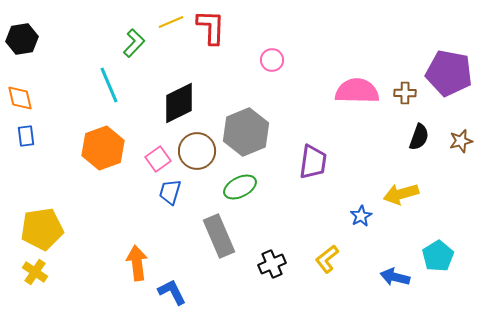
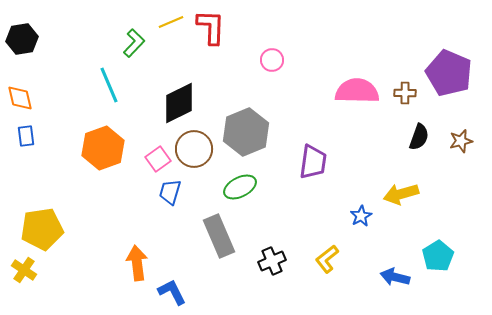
purple pentagon: rotated 12 degrees clockwise
brown circle: moved 3 px left, 2 px up
black cross: moved 3 px up
yellow cross: moved 11 px left, 2 px up
